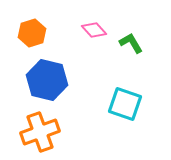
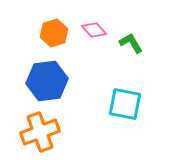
orange hexagon: moved 22 px right
blue hexagon: moved 1 px down; rotated 21 degrees counterclockwise
cyan square: rotated 8 degrees counterclockwise
